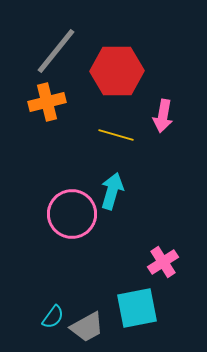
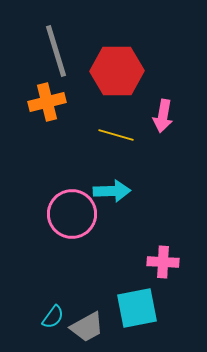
gray line: rotated 56 degrees counterclockwise
cyan arrow: rotated 72 degrees clockwise
pink cross: rotated 36 degrees clockwise
